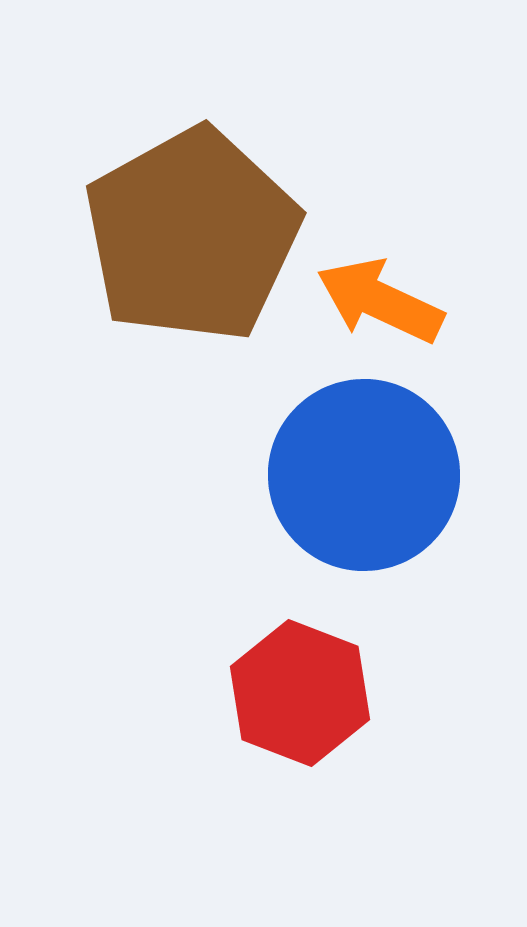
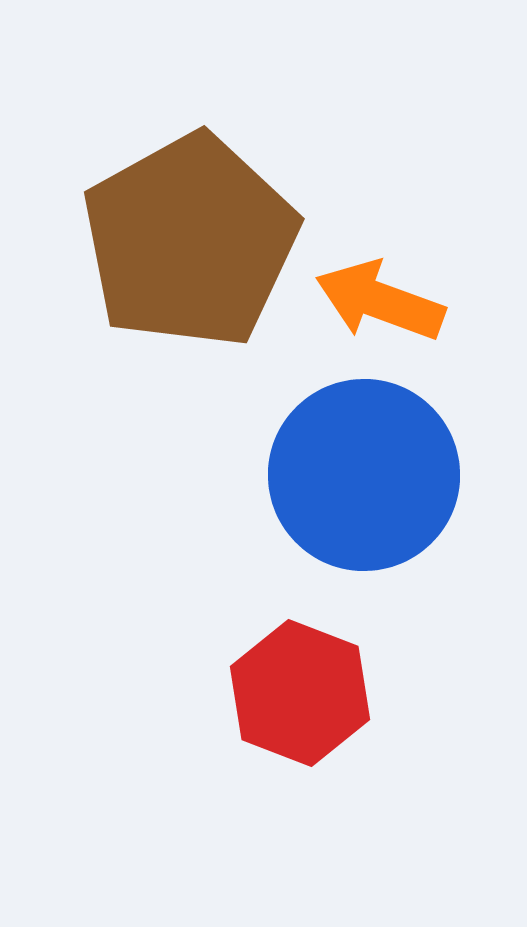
brown pentagon: moved 2 px left, 6 px down
orange arrow: rotated 5 degrees counterclockwise
